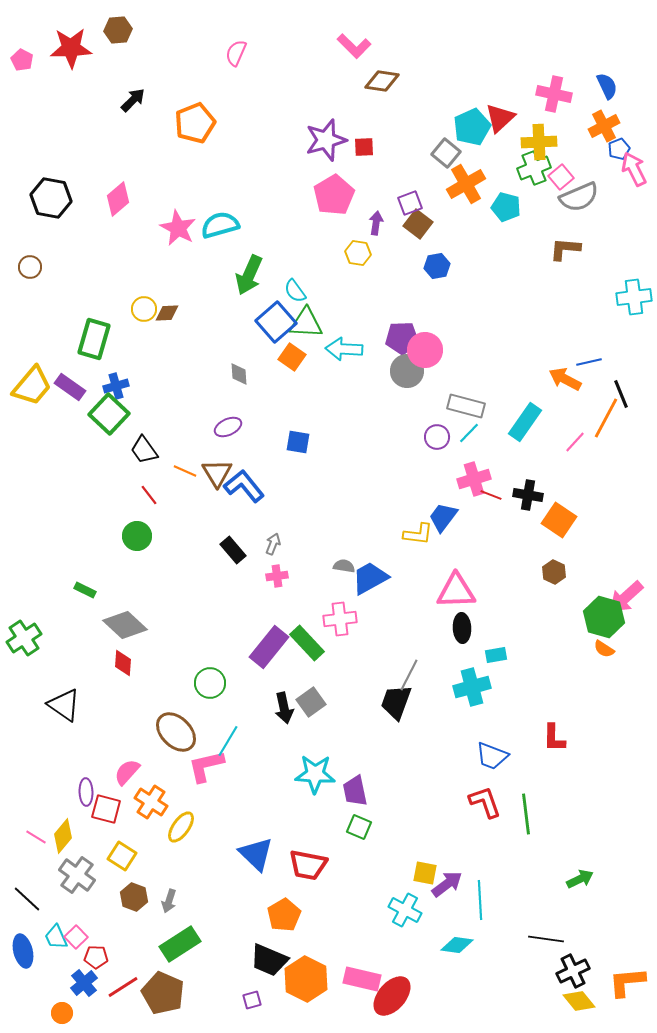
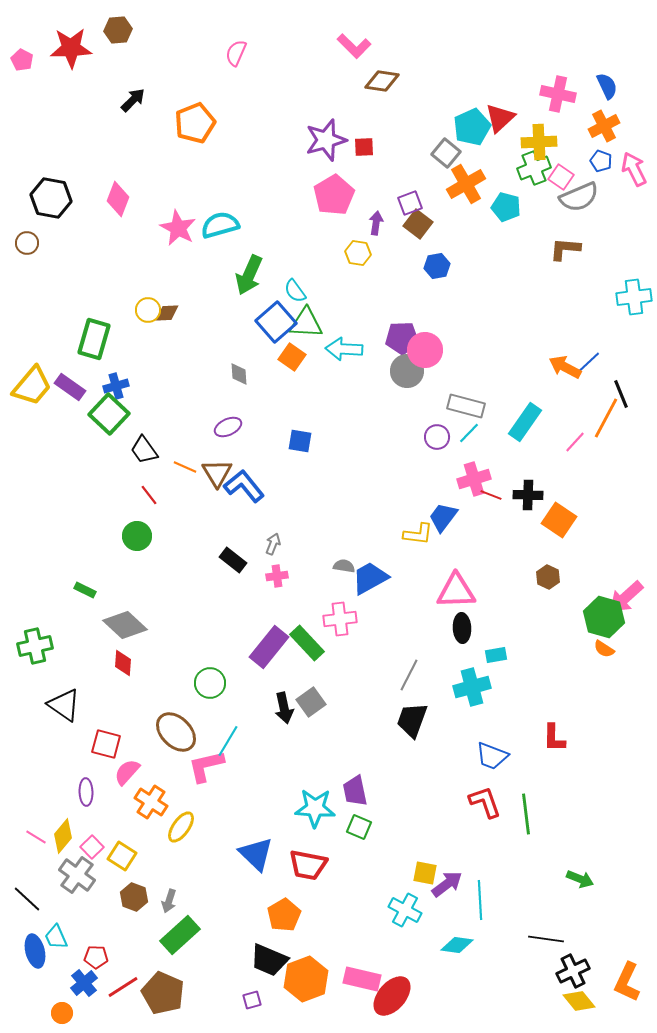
pink cross at (554, 94): moved 4 px right
blue pentagon at (619, 149): moved 18 px left, 12 px down; rotated 30 degrees counterclockwise
pink square at (561, 177): rotated 15 degrees counterclockwise
pink diamond at (118, 199): rotated 28 degrees counterclockwise
brown circle at (30, 267): moved 3 px left, 24 px up
yellow circle at (144, 309): moved 4 px right, 1 px down
blue line at (589, 362): rotated 30 degrees counterclockwise
orange arrow at (565, 379): moved 12 px up
blue square at (298, 442): moved 2 px right, 1 px up
orange line at (185, 471): moved 4 px up
black cross at (528, 495): rotated 8 degrees counterclockwise
black rectangle at (233, 550): moved 10 px down; rotated 12 degrees counterclockwise
brown hexagon at (554, 572): moved 6 px left, 5 px down
green cross at (24, 638): moved 11 px right, 8 px down; rotated 20 degrees clockwise
black trapezoid at (396, 702): moved 16 px right, 18 px down
cyan star at (315, 774): moved 34 px down
red square at (106, 809): moved 65 px up
green arrow at (580, 879): rotated 48 degrees clockwise
pink square at (76, 937): moved 16 px right, 90 px up
green rectangle at (180, 944): moved 9 px up; rotated 9 degrees counterclockwise
blue ellipse at (23, 951): moved 12 px right
orange hexagon at (306, 979): rotated 12 degrees clockwise
orange L-shape at (627, 982): rotated 60 degrees counterclockwise
